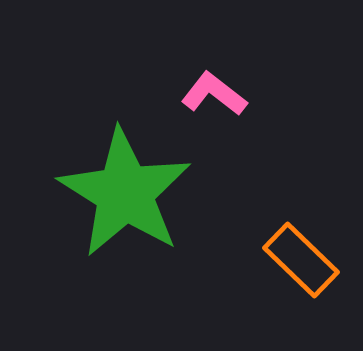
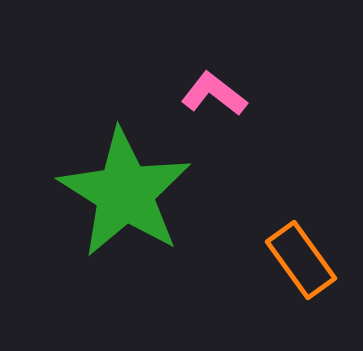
orange rectangle: rotated 10 degrees clockwise
